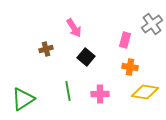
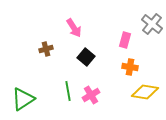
gray cross: rotated 15 degrees counterclockwise
pink cross: moved 9 px left, 1 px down; rotated 30 degrees counterclockwise
